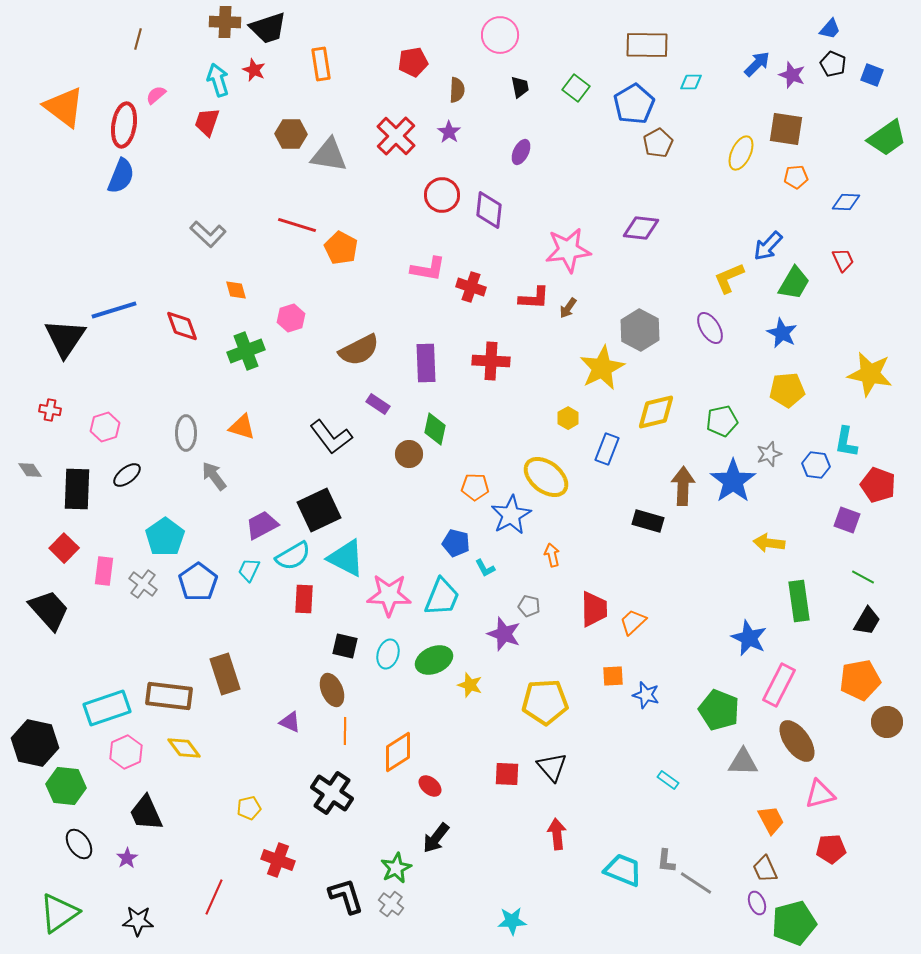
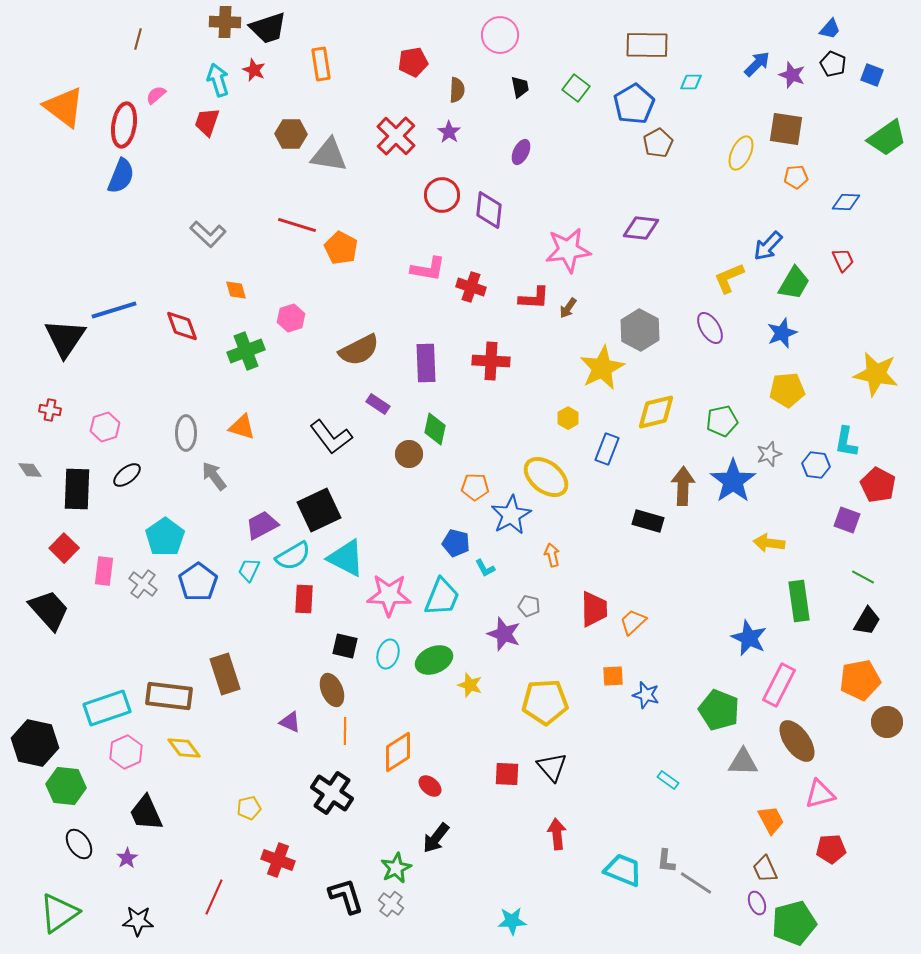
blue star at (782, 333): rotated 24 degrees clockwise
yellow star at (870, 374): moved 6 px right
red pentagon at (878, 485): rotated 8 degrees clockwise
